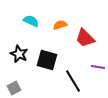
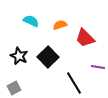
black star: moved 2 px down
black square: moved 1 px right, 3 px up; rotated 30 degrees clockwise
black line: moved 1 px right, 2 px down
